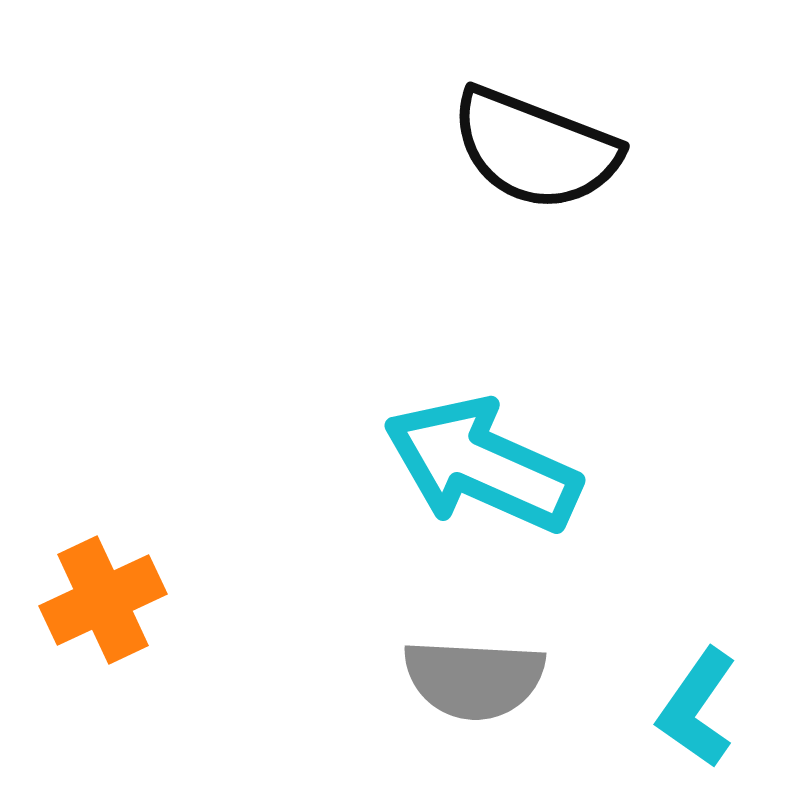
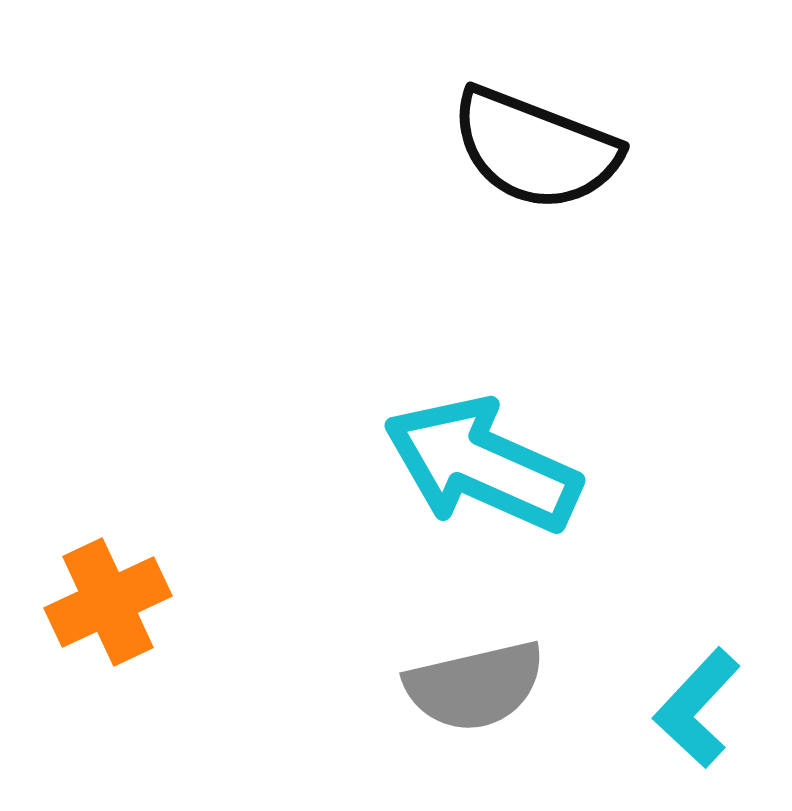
orange cross: moved 5 px right, 2 px down
gray semicircle: moved 1 px right, 7 px down; rotated 16 degrees counterclockwise
cyan L-shape: rotated 8 degrees clockwise
